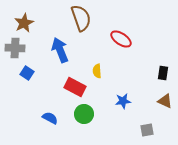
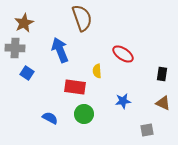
brown semicircle: moved 1 px right
red ellipse: moved 2 px right, 15 px down
black rectangle: moved 1 px left, 1 px down
red rectangle: rotated 20 degrees counterclockwise
brown triangle: moved 2 px left, 2 px down
